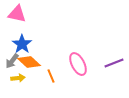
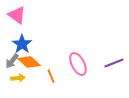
pink triangle: moved 1 px down; rotated 24 degrees clockwise
